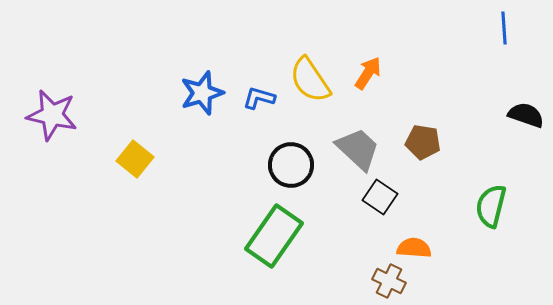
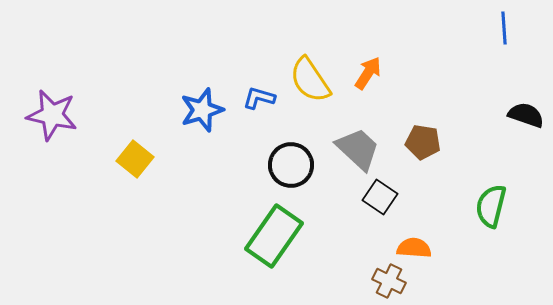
blue star: moved 17 px down
